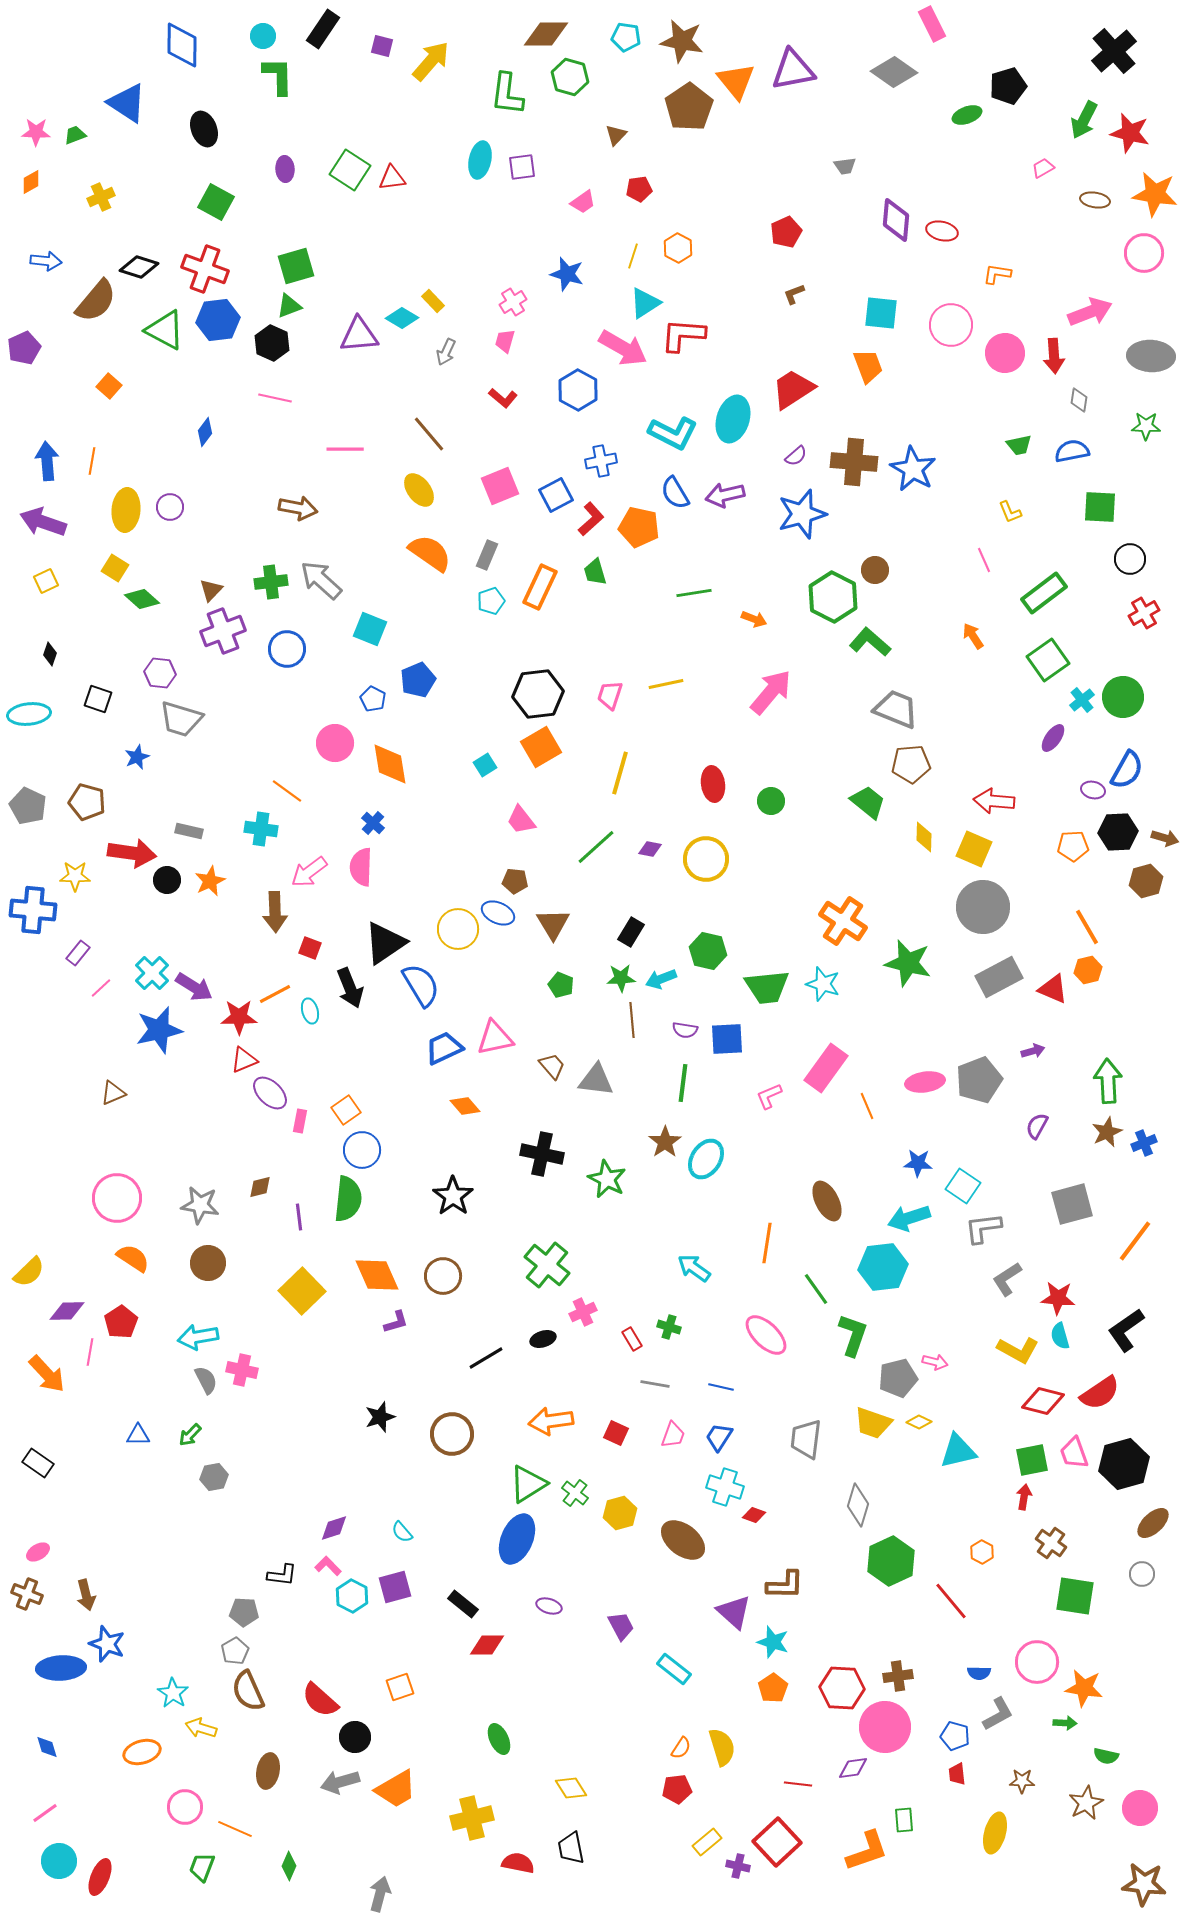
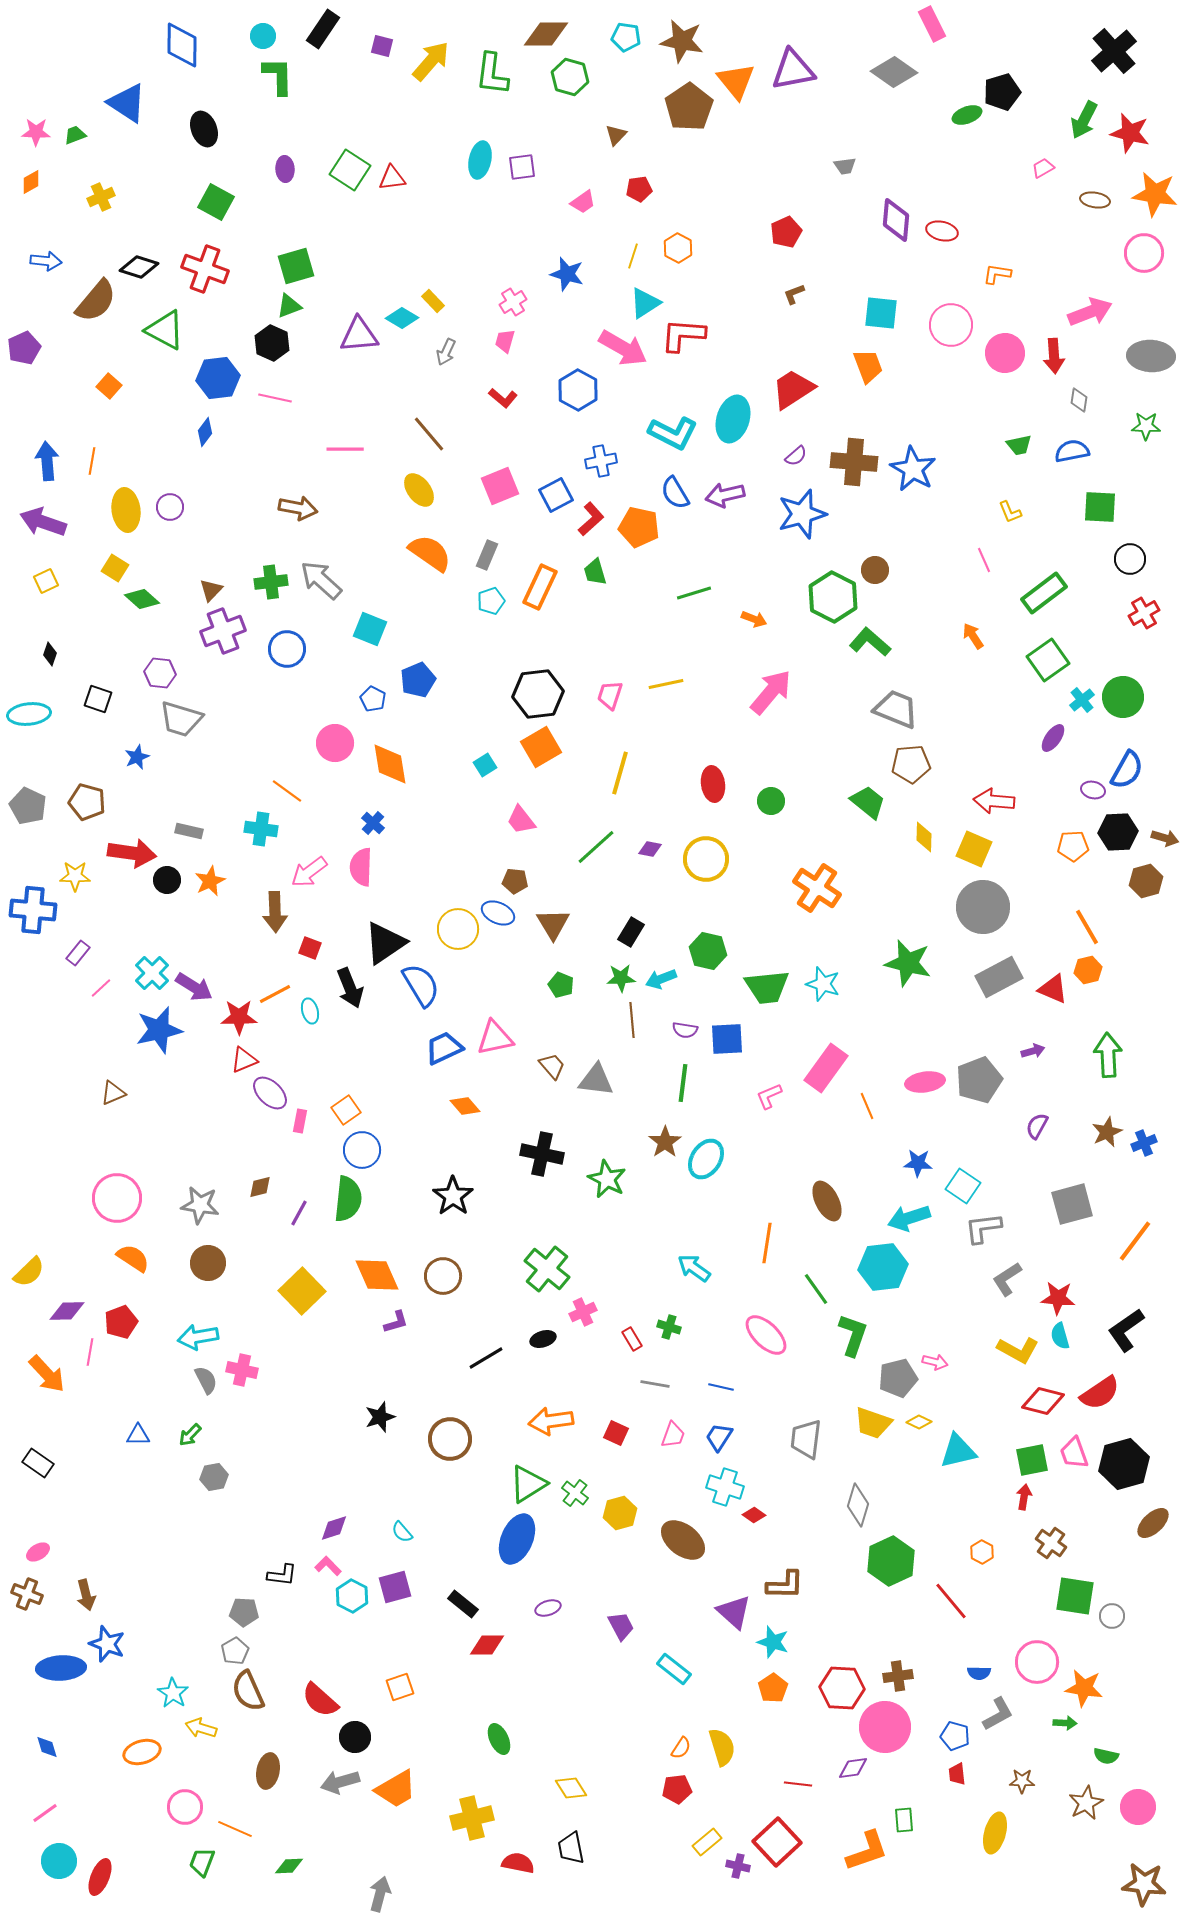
black pentagon at (1008, 86): moved 6 px left, 6 px down
green L-shape at (507, 94): moved 15 px left, 20 px up
blue hexagon at (218, 320): moved 58 px down
yellow ellipse at (126, 510): rotated 12 degrees counterclockwise
green line at (694, 593): rotated 8 degrees counterclockwise
orange cross at (843, 921): moved 26 px left, 33 px up
green arrow at (1108, 1081): moved 26 px up
purple line at (299, 1217): moved 4 px up; rotated 36 degrees clockwise
green cross at (547, 1265): moved 4 px down
red pentagon at (121, 1322): rotated 12 degrees clockwise
brown circle at (452, 1434): moved 2 px left, 5 px down
red diamond at (754, 1515): rotated 15 degrees clockwise
gray circle at (1142, 1574): moved 30 px left, 42 px down
purple ellipse at (549, 1606): moved 1 px left, 2 px down; rotated 35 degrees counterclockwise
pink circle at (1140, 1808): moved 2 px left, 1 px up
green diamond at (289, 1866): rotated 64 degrees clockwise
green trapezoid at (202, 1867): moved 5 px up
